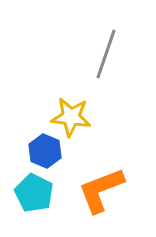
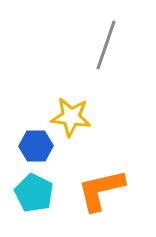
gray line: moved 9 px up
blue hexagon: moved 9 px left, 5 px up; rotated 24 degrees counterclockwise
orange L-shape: rotated 8 degrees clockwise
